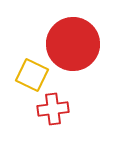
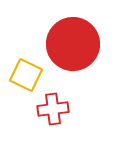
yellow square: moved 6 px left
